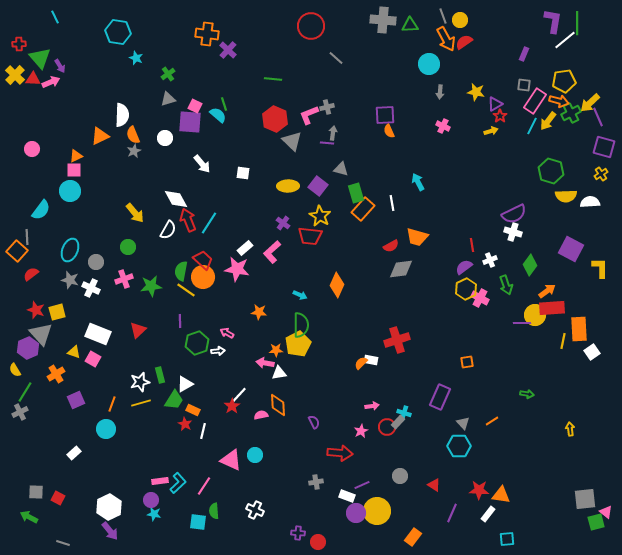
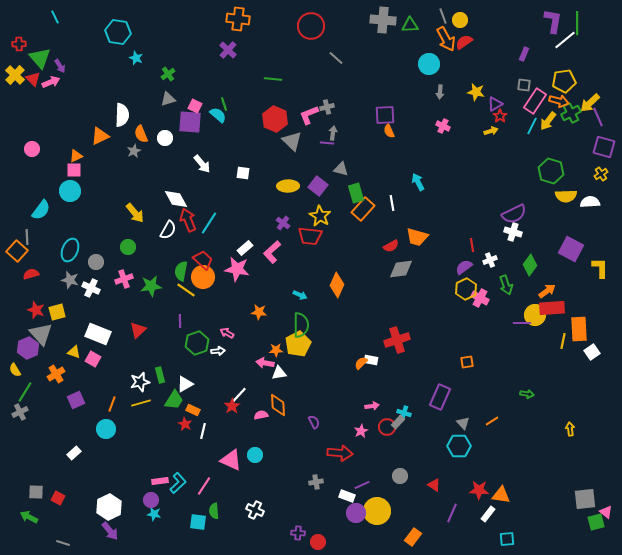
orange cross at (207, 34): moved 31 px right, 15 px up
red triangle at (33, 79): rotated 42 degrees clockwise
orange semicircle at (133, 135): moved 8 px right, 1 px up
red semicircle at (31, 274): rotated 21 degrees clockwise
